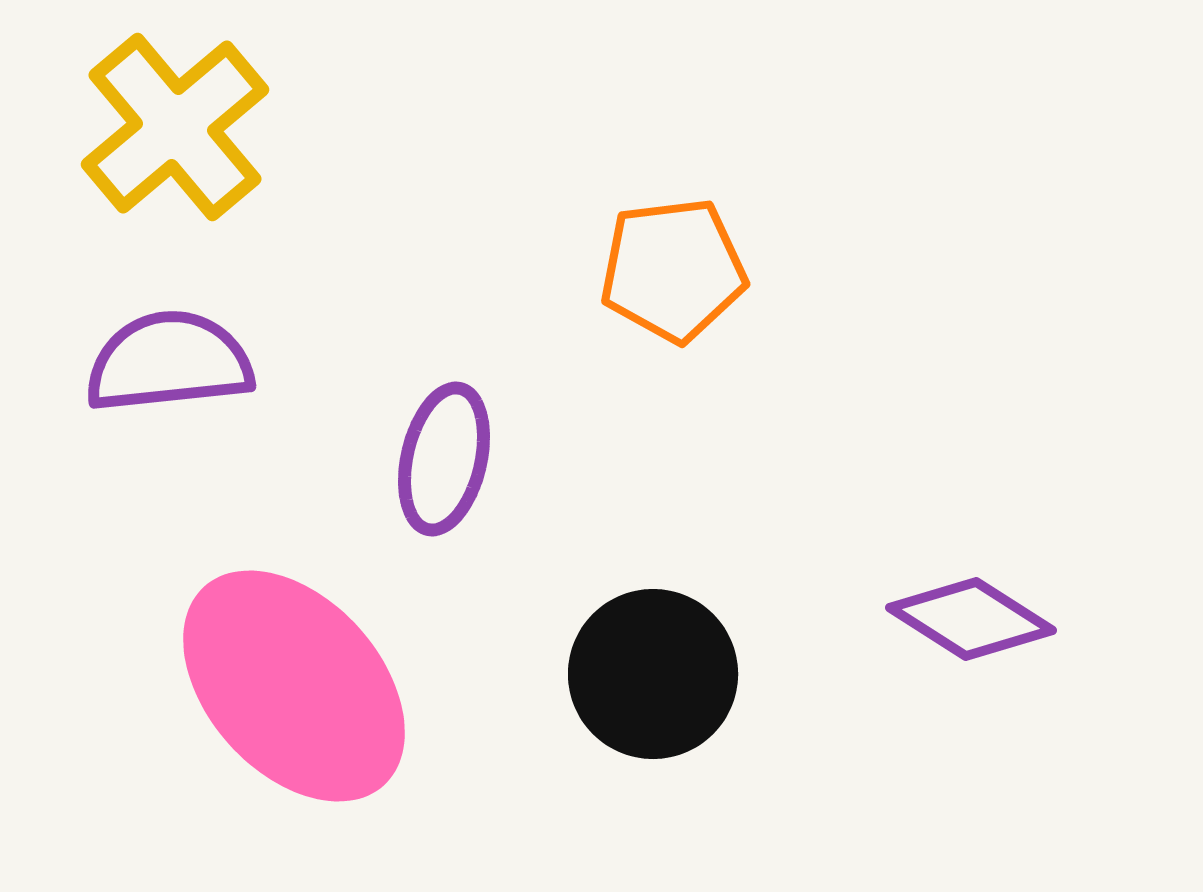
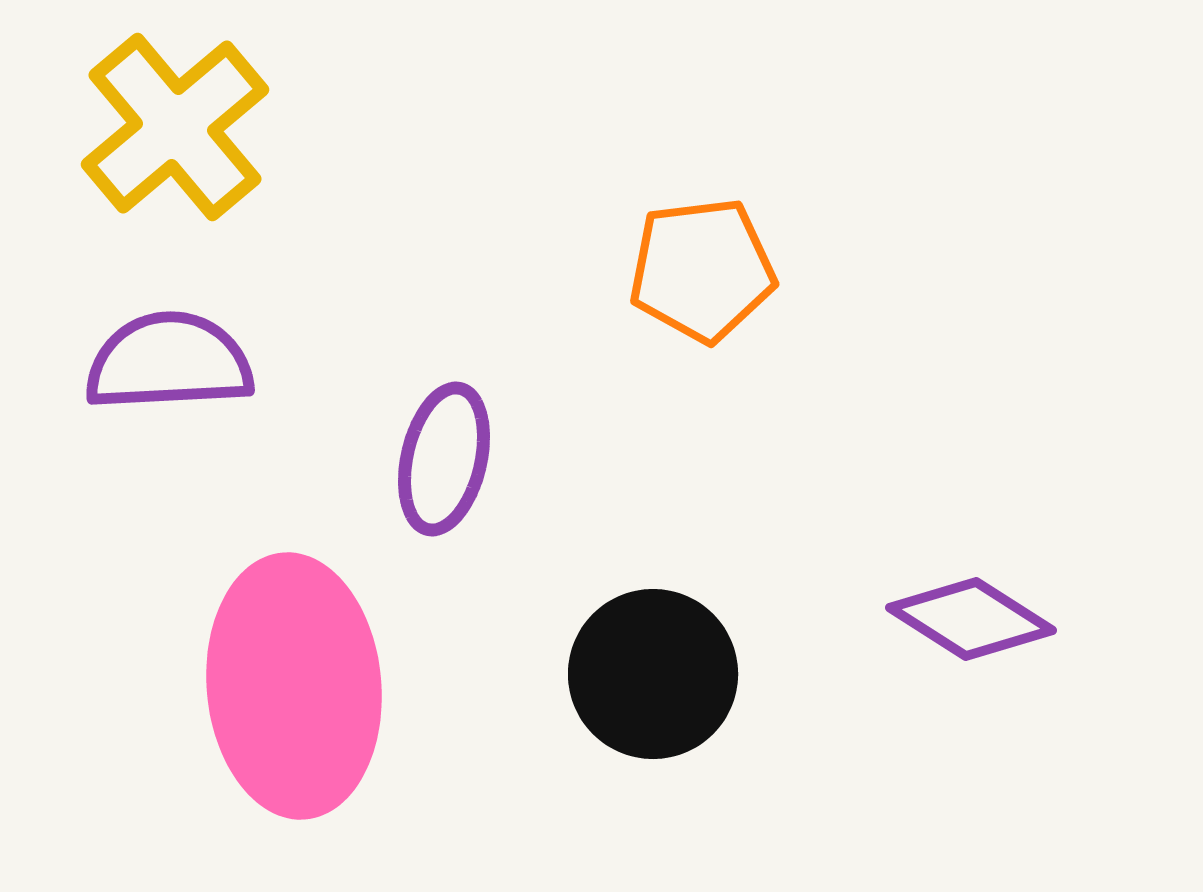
orange pentagon: moved 29 px right
purple semicircle: rotated 3 degrees clockwise
pink ellipse: rotated 37 degrees clockwise
